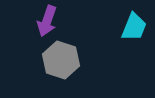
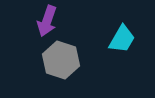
cyan trapezoid: moved 12 px left, 12 px down; rotated 8 degrees clockwise
